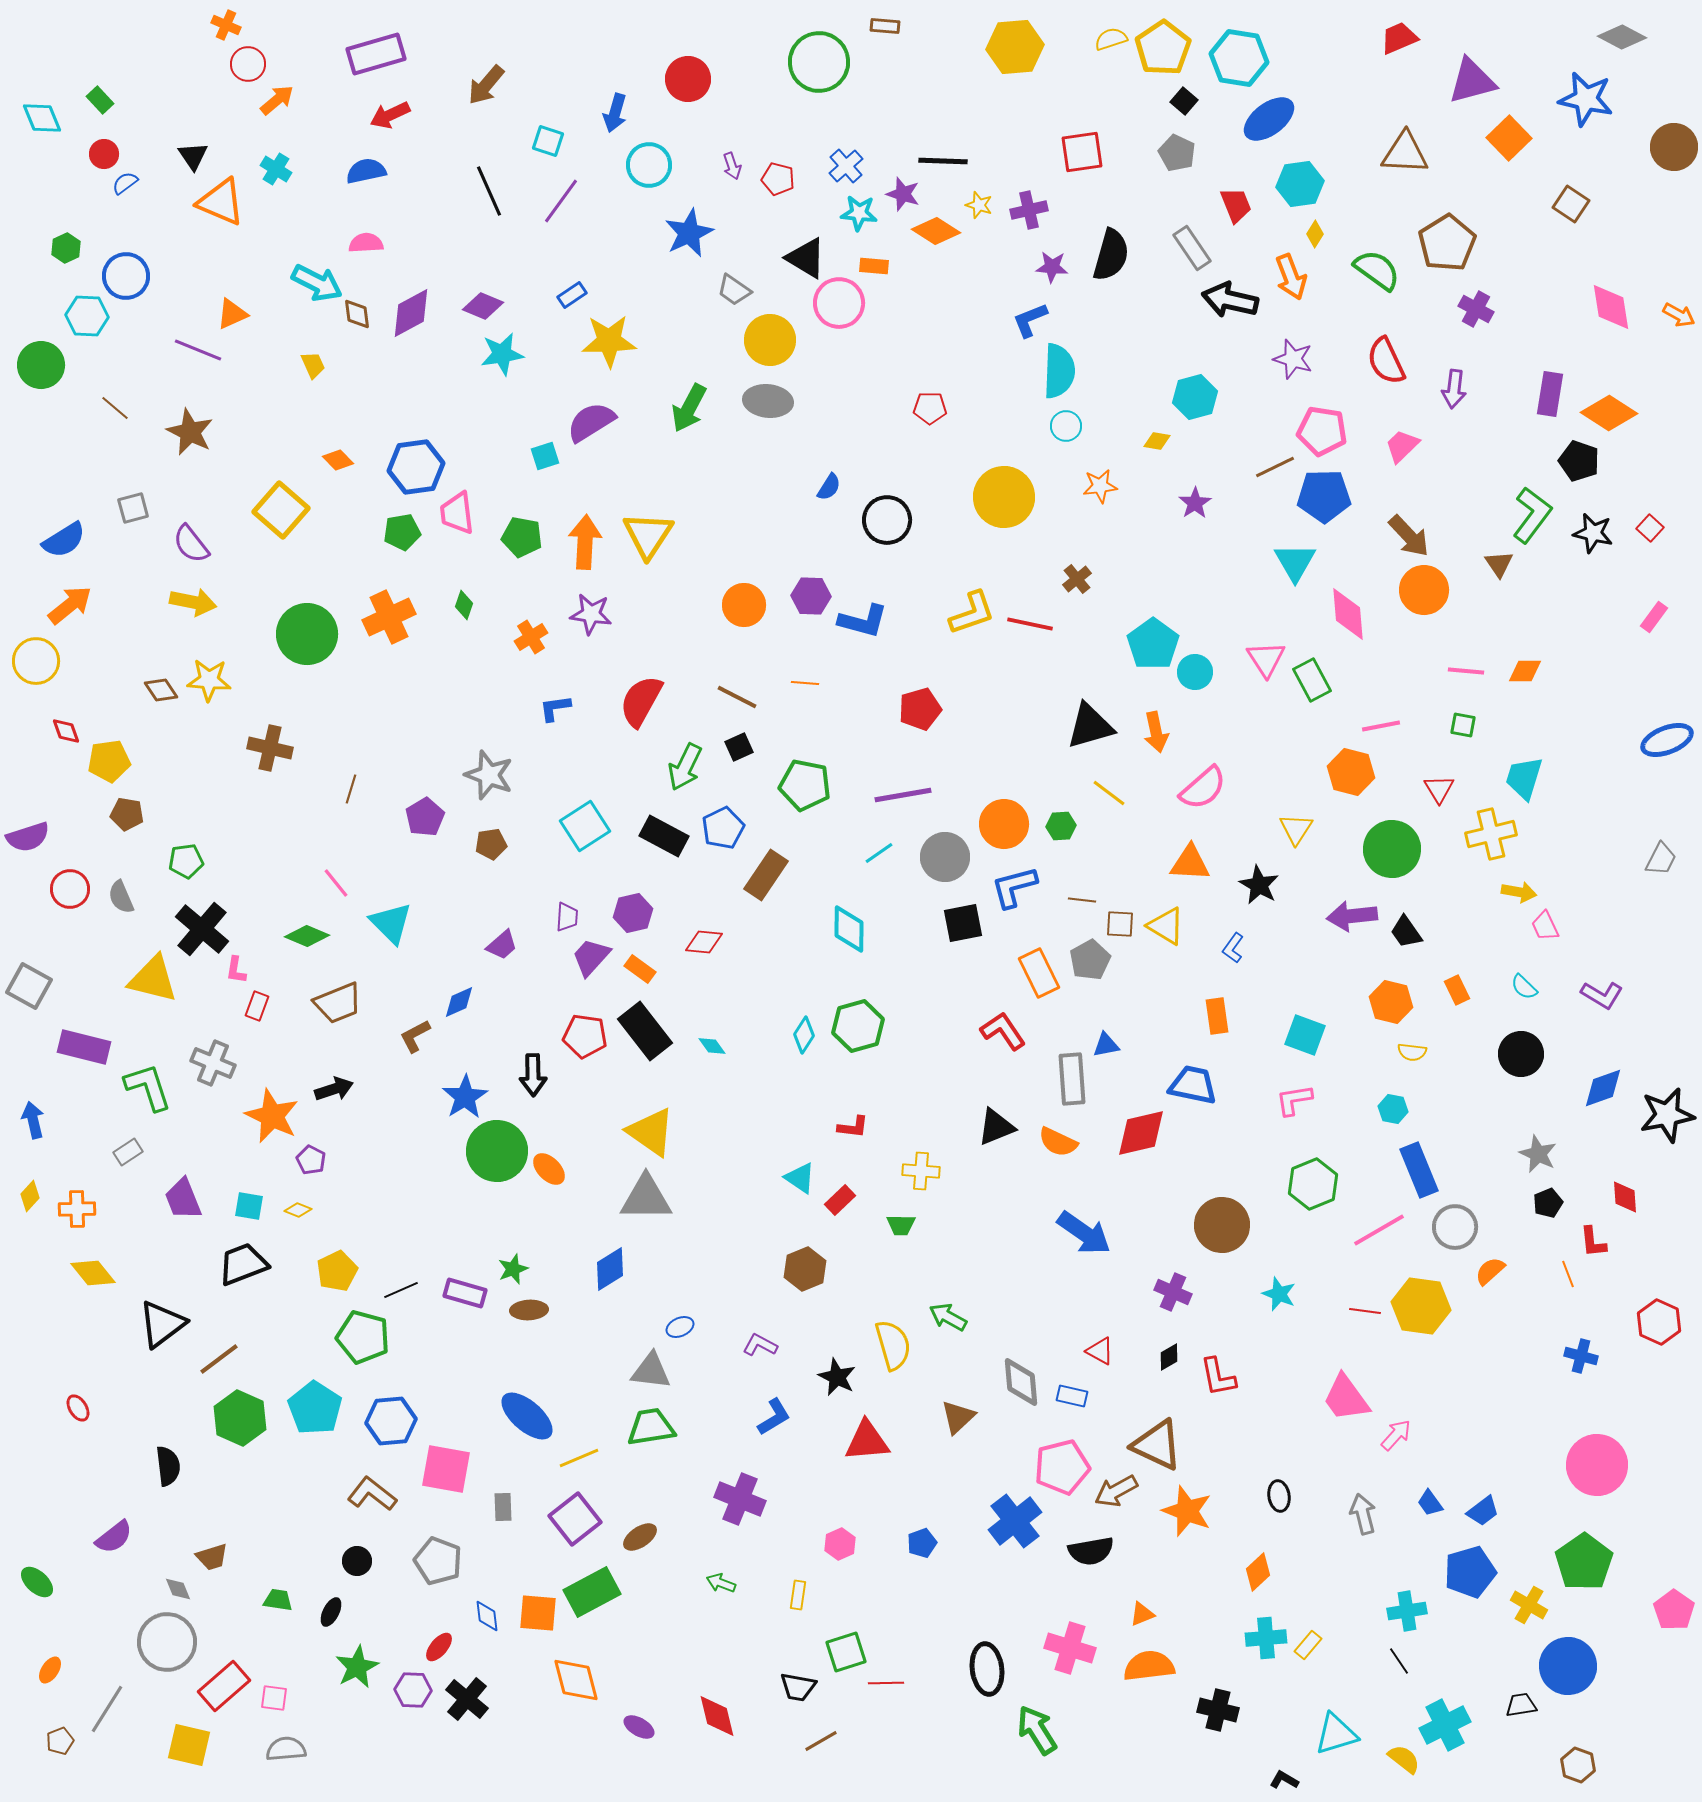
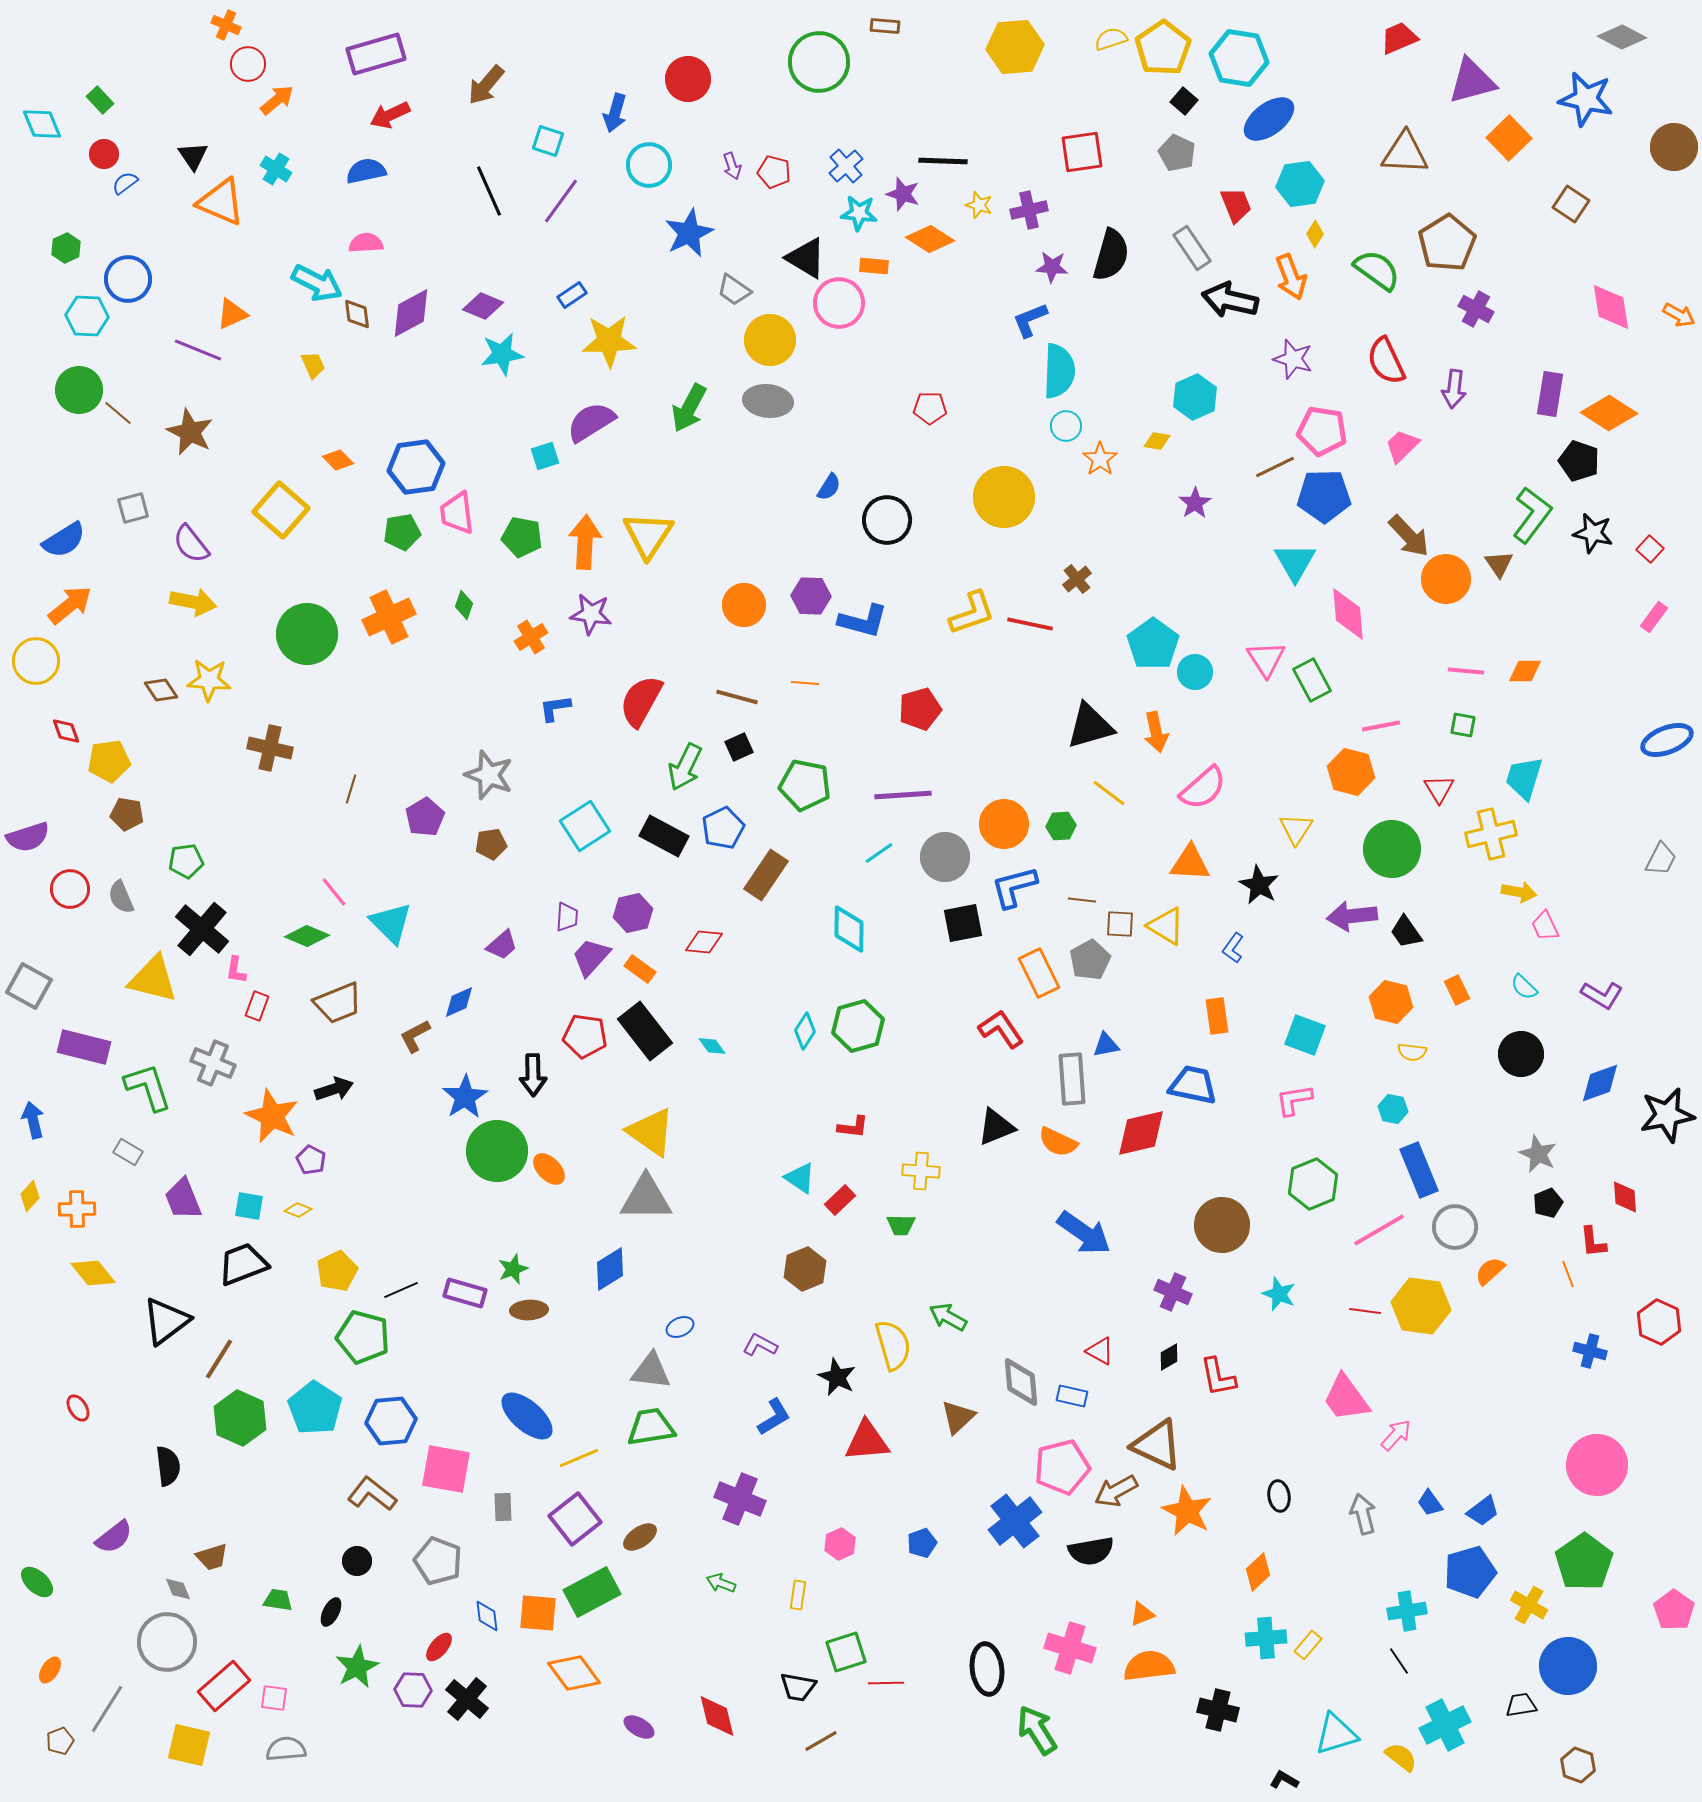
cyan diamond at (42, 118): moved 6 px down
red pentagon at (778, 179): moved 4 px left, 7 px up
orange diamond at (936, 231): moved 6 px left, 8 px down
blue circle at (126, 276): moved 2 px right, 3 px down
green circle at (41, 365): moved 38 px right, 25 px down
cyan hexagon at (1195, 397): rotated 9 degrees counterclockwise
brown line at (115, 408): moved 3 px right, 5 px down
orange star at (1100, 486): moved 27 px up; rotated 28 degrees counterclockwise
red square at (1650, 528): moved 21 px down
orange circle at (1424, 590): moved 22 px right, 11 px up
brown line at (737, 697): rotated 12 degrees counterclockwise
purple line at (903, 795): rotated 6 degrees clockwise
pink line at (336, 883): moved 2 px left, 9 px down
red L-shape at (1003, 1031): moved 2 px left, 2 px up
cyan diamond at (804, 1035): moved 1 px right, 4 px up
blue diamond at (1603, 1088): moved 3 px left, 5 px up
gray rectangle at (128, 1152): rotated 64 degrees clockwise
black triangle at (162, 1324): moved 4 px right, 3 px up
blue cross at (1581, 1356): moved 9 px right, 5 px up
brown line at (219, 1359): rotated 21 degrees counterclockwise
orange star at (1187, 1511): rotated 6 degrees clockwise
orange diamond at (576, 1680): moved 2 px left, 7 px up; rotated 22 degrees counterclockwise
yellow semicircle at (1404, 1759): moved 3 px left, 2 px up
